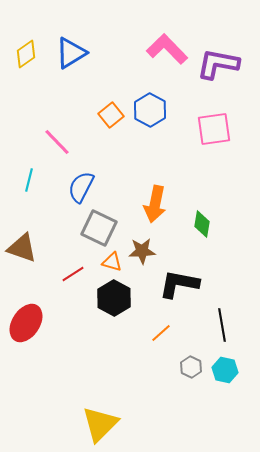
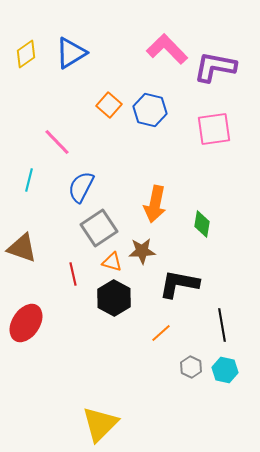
purple L-shape: moved 3 px left, 3 px down
blue hexagon: rotated 16 degrees counterclockwise
orange square: moved 2 px left, 10 px up; rotated 10 degrees counterclockwise
gray square: rotated 30 degrees clockwise
red line: rotated 70 degrees counterclockwise
